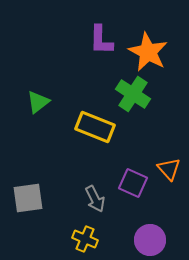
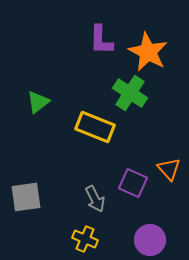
green cross: moved 3 px left, 1 px up
gray square: moved 2 px left, 1 px up
